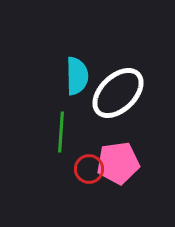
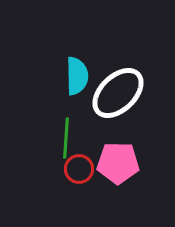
green line: moved 5 px right, 6 px down
pink pentagon: rotated 9 degrees clockwise
red circle: moved 10 px left
